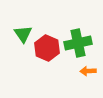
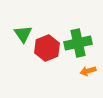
red hexagon: rotated 15 degrees clockwise
orange arrow: rotated 14 degrees counterclockwise
